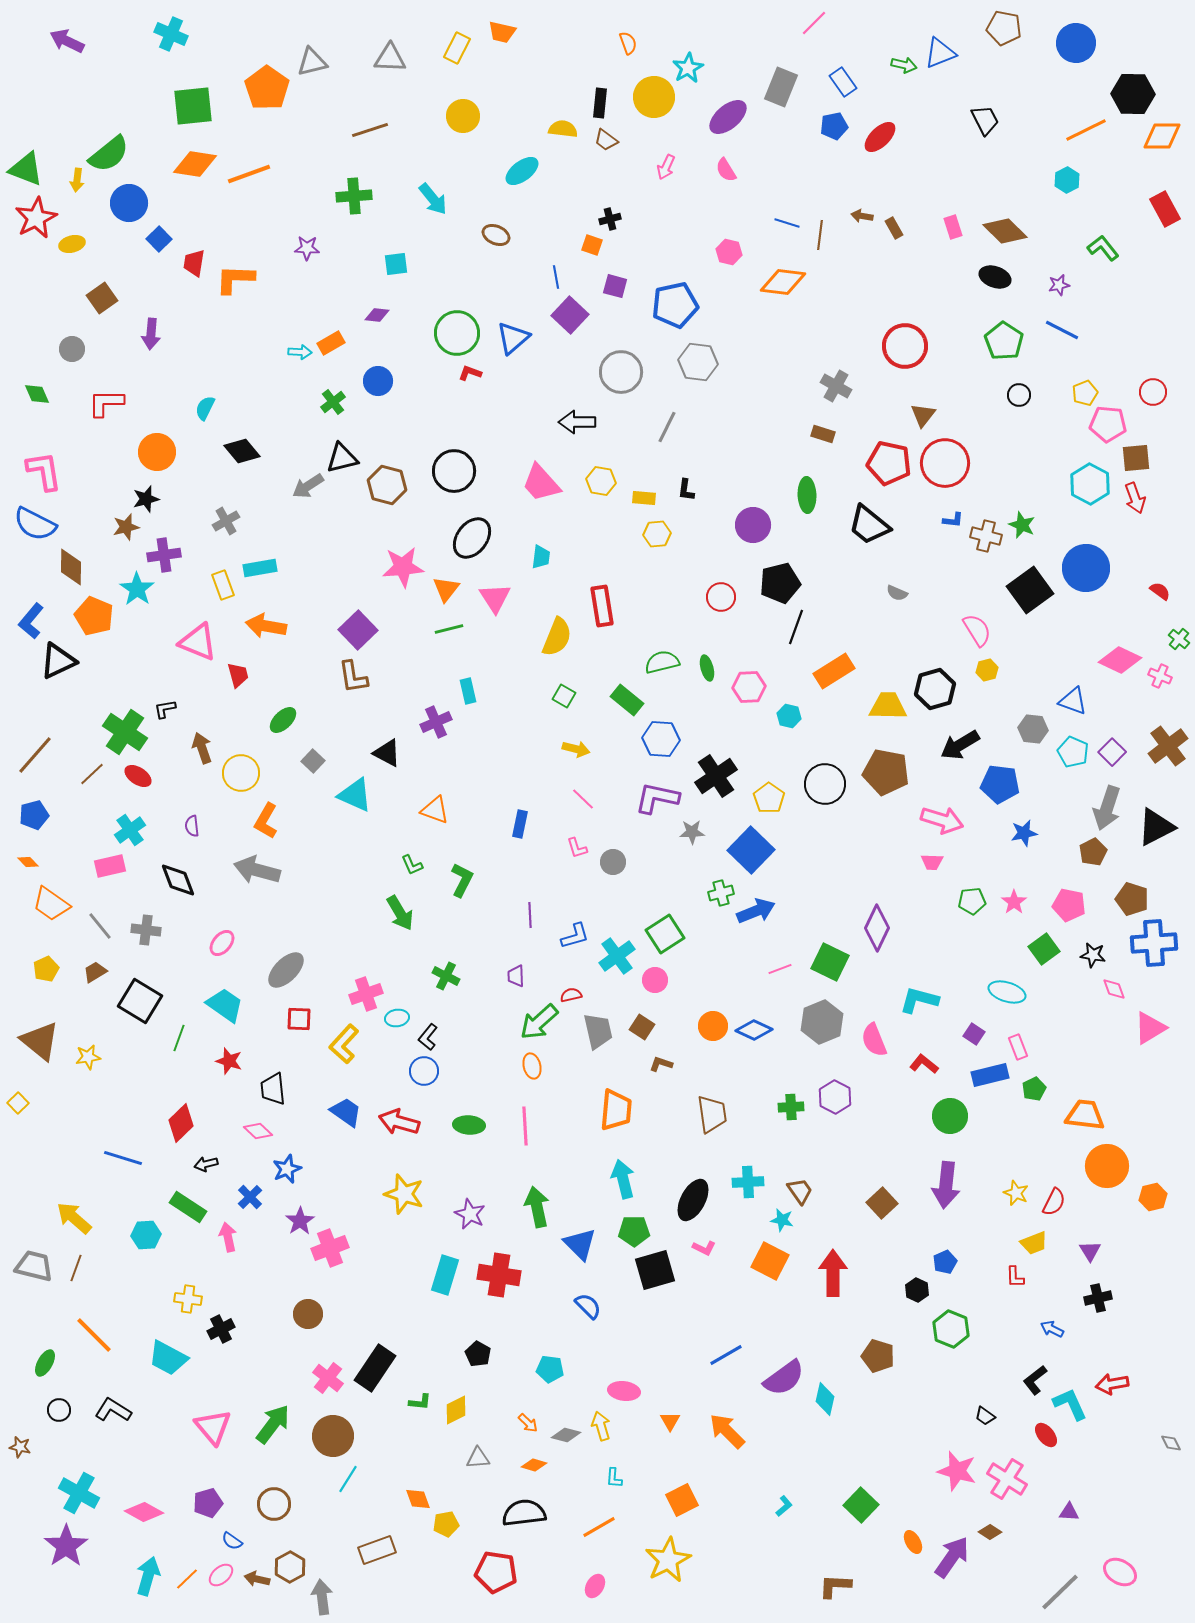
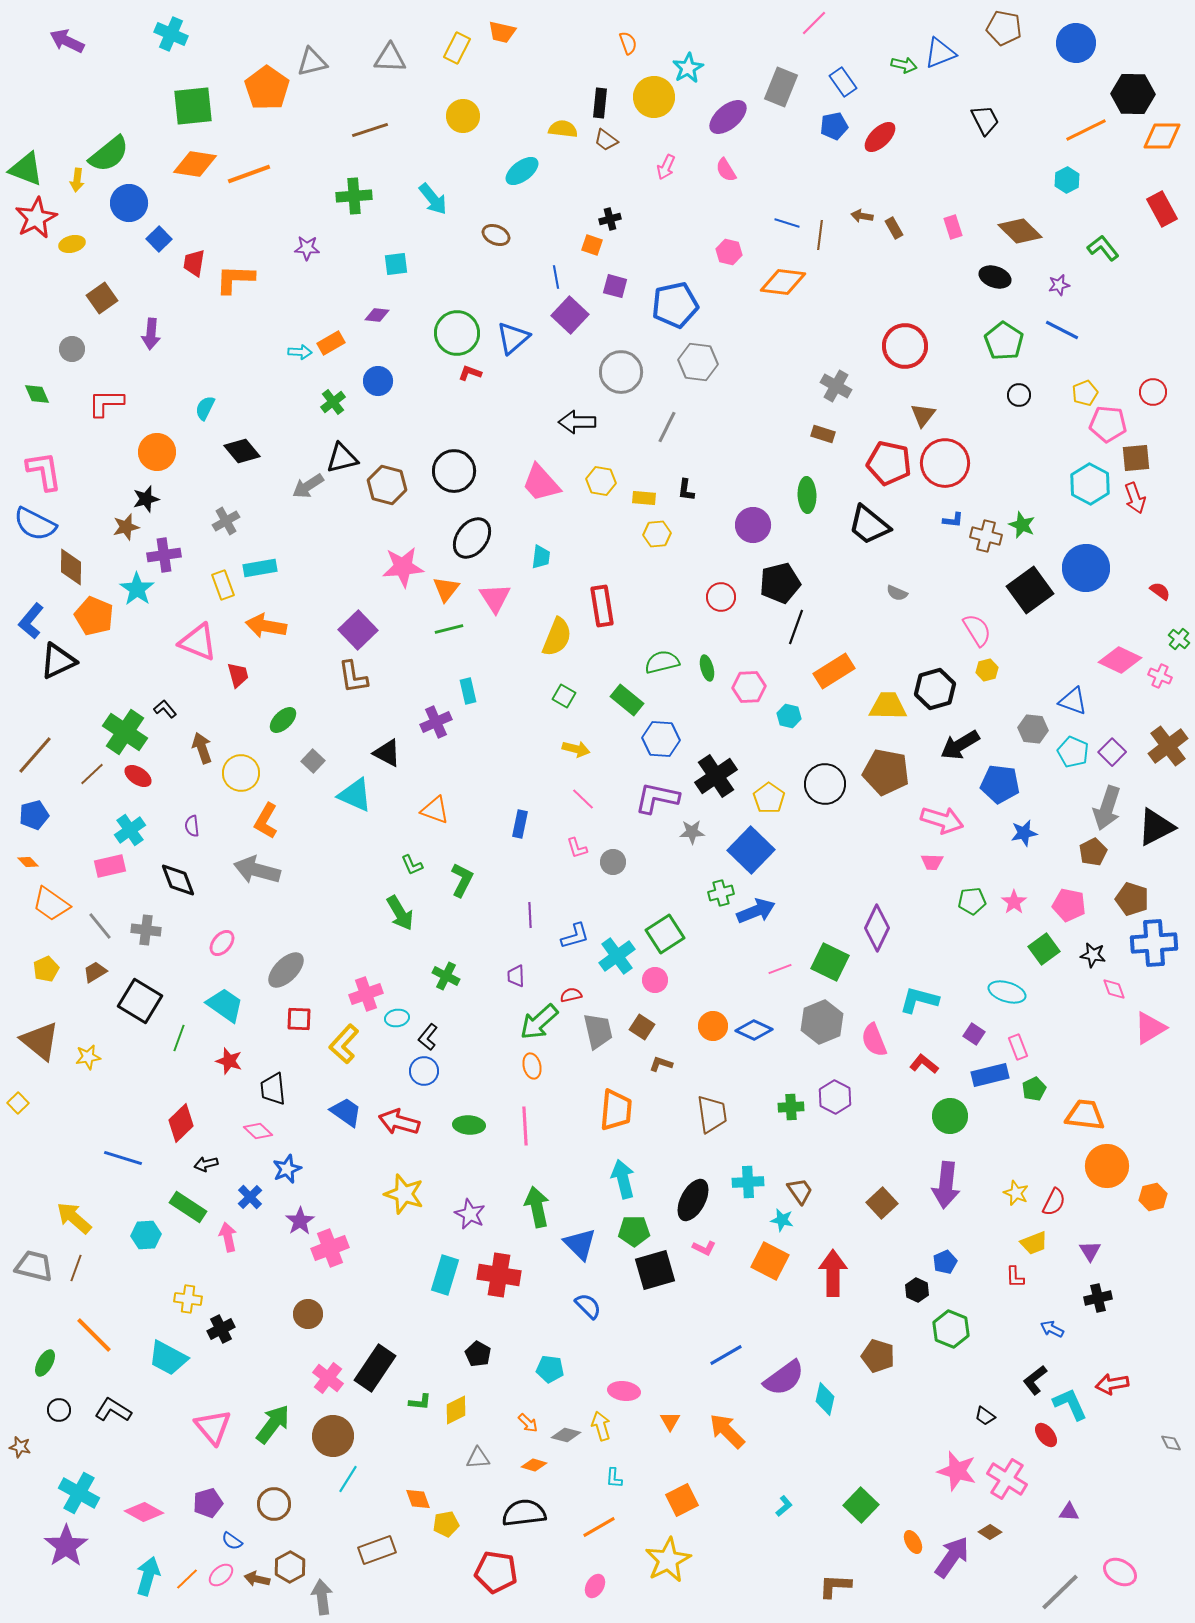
red rectangle at (1165, 209): moved 3 px left
brown diamond at (1005, 231): moved 15 px right
black L-shape at (165, 709): rotated 60 degrees clockwise
